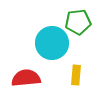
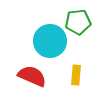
cyan circle: moved 2 px left, 2 px up
red semicircle: moved 6 px right, 2 px up; rotated 28 degrees clockwise
